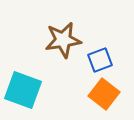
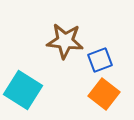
brown star: moved 2 px right, 1 px down; rotated 15 degrees clockwise
cyan square: rotated 12 degrees clockwise
